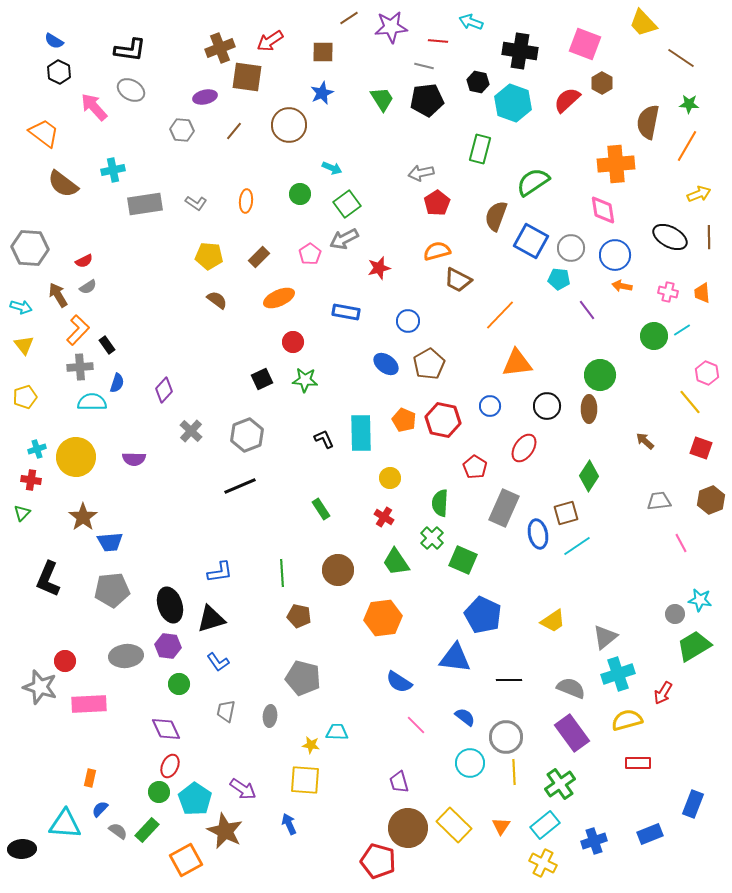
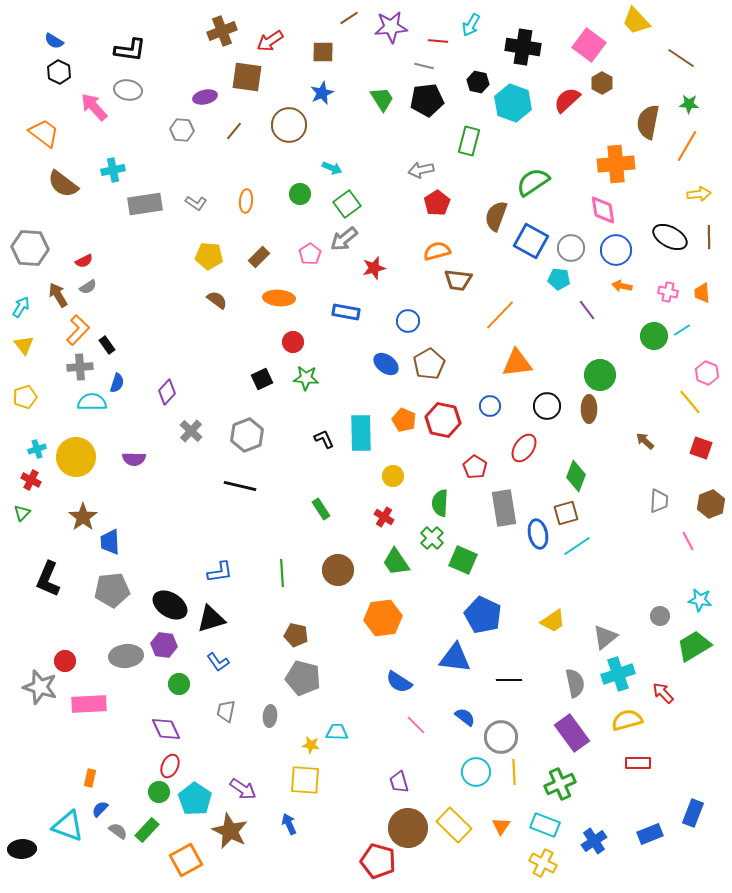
cyan arrow at (471, 22): moved 3 px down; rotated 80 degrees counterclockwise
yellow trapezoid at (643, 23): moved 7 px left, 2 px up
pink square at (585, 44): moved 4 px right, 1 px down; rotated 16 degrees clockwise
brown cross at (220, 48): moved 2 px right, 17 px up
black cross at (520, 51): moved 3 px right, 4 px up
gray ellipse at (131, 90): moved 3 px left; rotated 20 degrees counterclockwise
green rectangle at (480, 149): moved 11 px left, 8 px up
gray arrow at (421, 173): moved 3 px up
yellow arrow at (699, 194): rotated 15 degrees clockwise
gray arrow at (344, 239): rotated 12 degrees counterclockwise
blue circle at (615, 255): moved 1 px right, 5 px up
red star at (379, 268): moved 5 px left
brown trapezoid at (458, 280): rotated 20 degrees counterclockwise
orange ellipse at (279, 298): rotated 28 degrees clockwise
cyan arrow at (21, 307): rotated 75 degrees counterclockwise
green star at (305, 380): moved 1 px right, 2 px up
purple diamond at (164, 390): moved 3 px right, 2 px down
green diamond at (589, 476): moved 13 px left; rotated 12 degrees counterclockwise
yellow circle at (390, 478): moved 3 px right, 2 px up
red cross at (31, 480): rotated 18 degrees clockwise
black line at (240, 486): rotated 36 degrees clockwise
brown hexagon at (711, 500): moved 4 px down
gray trapezoid at (659, 501): rotated 100 degrees clockwise
gray rectangle at (504, 508): rotated 33 degrees counterclockwise
blue trapezoid at (110, 542): rotated 92 degrees clockwise
pink line at (681, 543): moved 7 px right, 2 px up
black ellipse at (170, 605): rotated 40 degrees counterclockwise
gray circle at (675, 614): moved 15 px left, 2 px down
brown pentagon at (299, 616): moved 3 px left, 19 px down
purple hexagon at (168, 646): moved 4 px left, 1 px up
gray semicircle at (571, 688): moved 4 px right, 5 px up; rotated 56 degrees clockwise
red arrow at (663, 693): rotated 105 degrees clockwise
gray circle at (506, 737): moved 5 px left
cyan circle at (470, 763): moved 6 px right, 9 px down
green cross at (560, 784): rotated 12 degrees clockwise
blue rectangle at (693, 804): moved 9 px down
cyan triangle at (65, 824): moved 3 px right, 2 px down; rotated 16 degrees clockwise
cyan rectangle at (545, 825): rotated 60 degrees clockwise
brown star at (225, 831): moved 5 px right
blue cross at (594, 841): rotated 15 degrees counterclockwise
